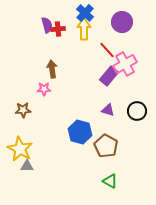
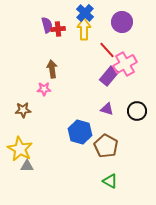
purple triangle: moved 1 px left, 1 px up
